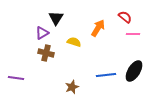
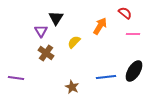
red semicircle: moved 4 px up
orange arrow: moved 2 px right, 2 px up
purple triangle: moved 1 px left, 2 px up; rotated 32 degrees counterclockwise
yellow semicircle: rotated 64 degrees counterclockwise
brown cross: rotated 21 degrees clockwise
blue line: moved 2 px down
brown star: rotated 24 degrees counterclockwise
